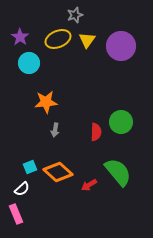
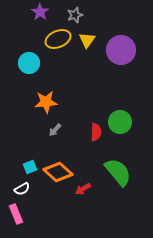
purple star: moved 20 px right, 25 px up
purple circle: moved 4 px down
green circle: moved 1 px left
gray arrow: rotated 32 degrees clockwise
red arrow: moved 6 px left, 4 px down
white semicircle: rotated 14 degrees clockwise
